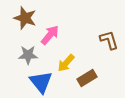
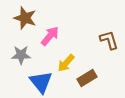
pink arrow: moved 1 px down
gray star: moved 7 px left
